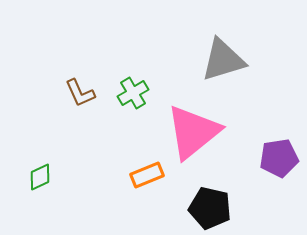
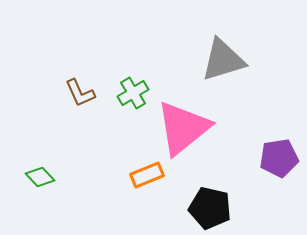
pink triangle: moved 10 px left, 4 px up
green diamond: rotated 72 degrees clockwise
